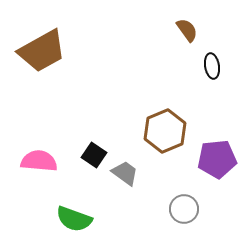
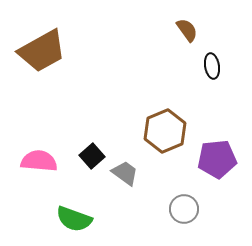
black square: moved 2 px left, 1 px down; rotated 15 degrees clockwise
